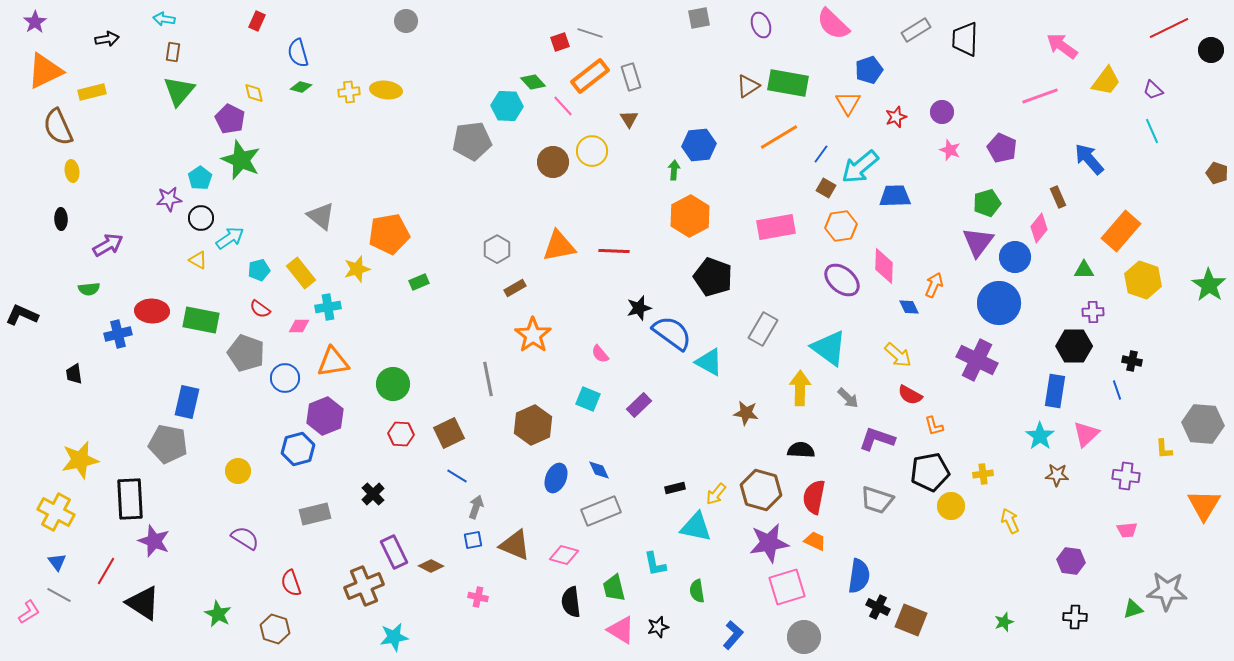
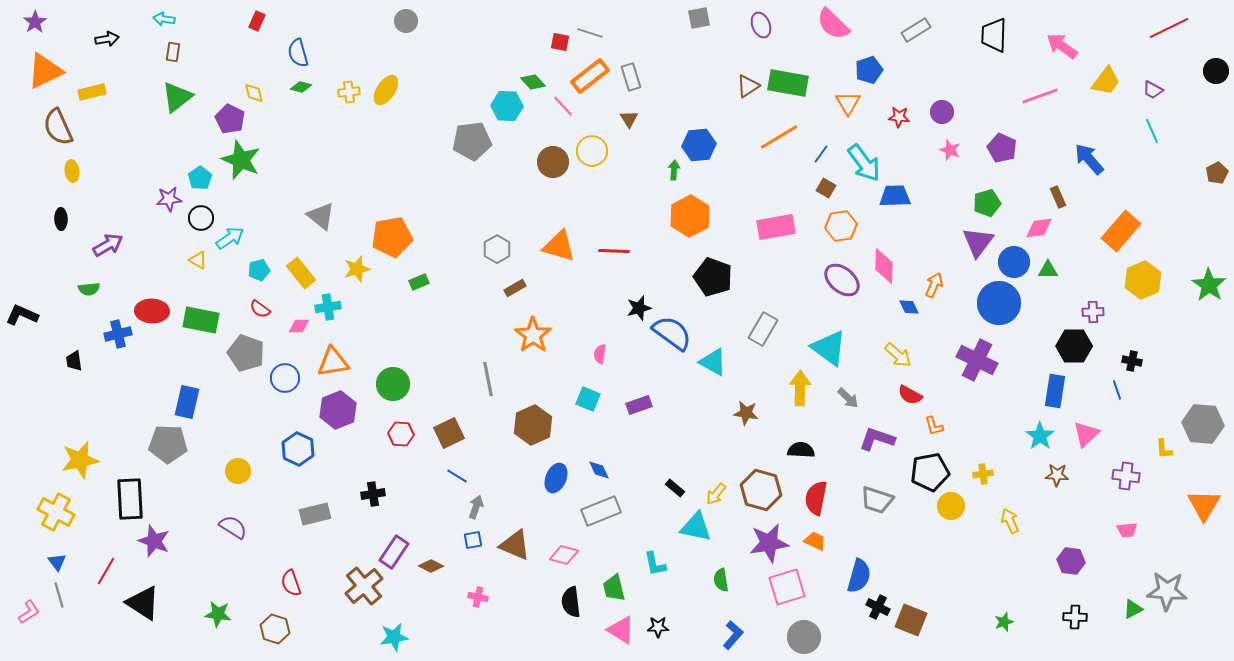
black trapezoid at (965, 39): moved 29 px right, 4 px up
red square at (560, 42): rotated 30 degrees clockwise
black circle at (1211, 50): moved 5 px right, 21 px down
yellow ellipse at (386, 90): rotated 64 degrees counterclockwise
purple trapezoid at (1153, 90): rotated 15 degrees counterclockwise
green triangle at (179, 91): moved 2 px left, 6 px down; rotated 12 degrees clockwise
red star at (896, 117): moved 3 px right; rotated 25 degrees clockwise
cyan arrow at (860, 167): moved 4 px right, 4 px up; rotated 87 degrees counterclockwise
brown pentagon at (1217, 173): rotated 25 degrees clockwise
pink diamond at (1039, 228): rotated 44 degrees clockwise
orange pentagon at (389, 234): moved 3 px right, 3 px down
orange triangle at (559, 246): rotated 27 degrees clockwise
blue circle at (1015, 257): moved 1 px left, 5 px down
green triangle at (1084, 270): moved 36 px left
yellow hexagon at (1143, 280): rotated 18 degrees clockwise
pink semicircle at (600, 354): rotated 48 degrees clockwise
cyan triangle at (709, 362): moved 4 px right
black trapezoid at (74, 374): moved 13 px up
purple rectangle at (639, 405): rotated 25 degrees clockwise
purple hexagon at (325, 416): moved 13 px right, 6 px up
gray pentagon at (168, 444): rotated 9 degrees counterclockwise
blue hexagon at (298, 449): rotated 20 degrees counterclockwise
black rectangle at (675, 488): rotated 54 degrees clockwise
black cross at (373, 494): rotated 35 degrees clockwise
red semicircle at (814, 497): moved 2 px right, 1 px down
purple semicircle at (245, 538): moved 12 px left, 11 px up
purple rectangle at (394, 552): rotated 60 degrees clockwise
blue semicircle at (859, 576): rotated 8 degrees clockwise
brown cross at (364, 586): rotated 18 degrees counterclockwise
green semicircle at (697, 591): moved 24 px right, 11 px up
gray line at (59, 595): rotated 45 degrees clockwise
green triangle at (1133, 609): rotated 10 degrees counterclockwise
green star at (218, 614): rotated 20 degrees counterclockwise
black star at (658, 627): rotated 15 degrees clockwise
